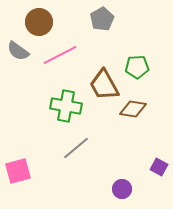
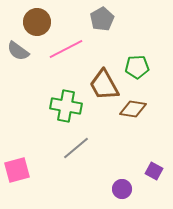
brown circle: moved 2 px left
pink line: moved 6 px right, 6 px up
purple square: moved 5 px left, 4 px down
pink square: moved 1 px left, 1 px up
